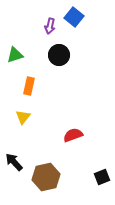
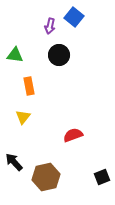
green triangle: rotated 24 degrees clockwise
orange rectangle: rotated 24 degrees counterclockwise
